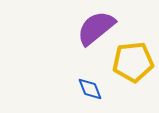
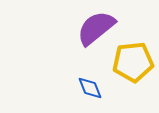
blue diamond: moved 1 px up
